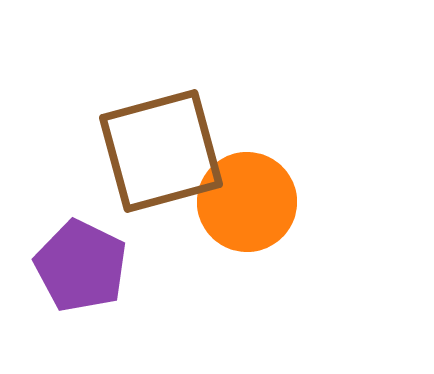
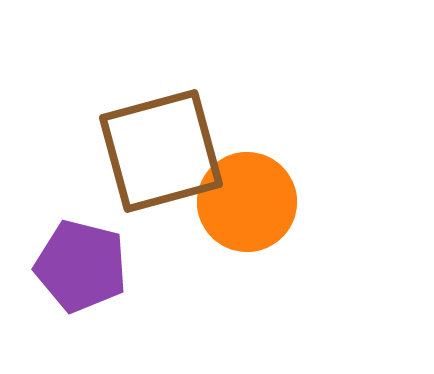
purple pentagon: rotated 12 degrees counterclockwise
